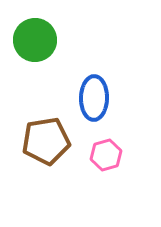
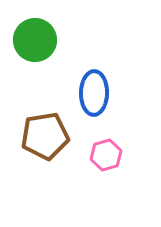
blue ellipse: moved 5 px up
brown pentagon: moved 1 px left, 5 px up
